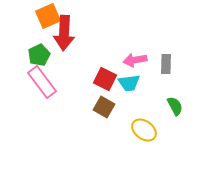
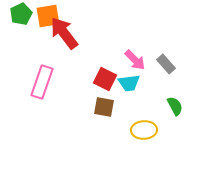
orange square: rotated 15 degrees clockwise
red arrow: rotated 140 degrees clockwise
green pentagon: moved 18 px left, 41 px up
pink arrow: rotated 125 degrees counterclockwise
gray rectangle: rotated 42 degrees counterclockwise
pink rectangle: rotated 56 degrees clockwise
brown square: rotated 20 degrees counterclockwise
yellow ellipse: rotated 40 degrees counterclockwise
